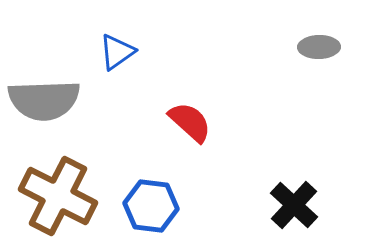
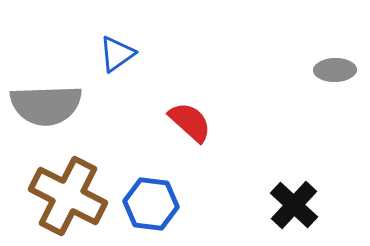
gray ellipse: moved 16 px right, 23 px down
blue triangle: moved 2 px down
gray semicircle: moved 2 px right, 5 px down
brown cross: moved 10 px right
blue hexagon: moved 2 px up
